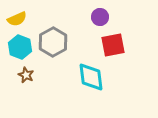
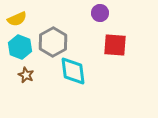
purple circle: moved 4 px up
red square: moved 2 px right; rotated 15 degrees clockwise
cyan diamond: moved 18 px left, 6 px up
